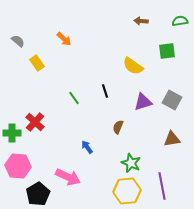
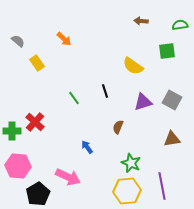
green semicircle: moved 4 px down
green cross: moved 2 px up
